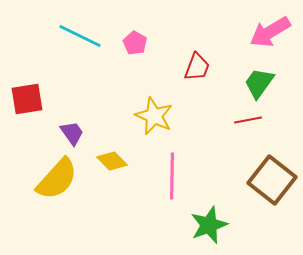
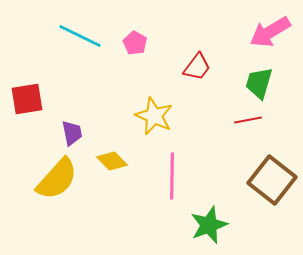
red trapezoid: rotated 16 degrees clockwise
green trapezoid: rotated 20 degrees counterclockwise
purple trapezoid: rotated 24 degrees clockwise
